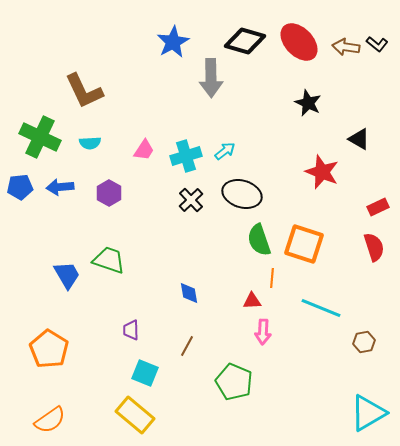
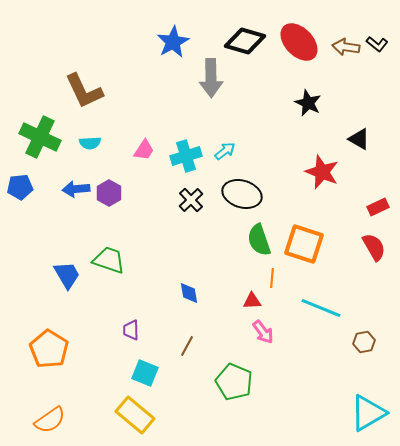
blue arrow: moved 16 px right, 2 px down
red semicircle: rotated 12 degrees counterclockwise
pink arrow: rotated 40 degrees counterclockwise
